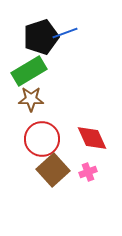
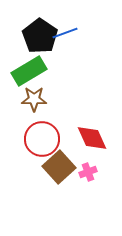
black pentagon: moved 1 px left, 1 px up; rotated 20 degrees counterclockwise
brown star: moved 3 px right
brown square: moved 6 px right, 3 px up
